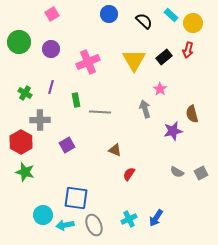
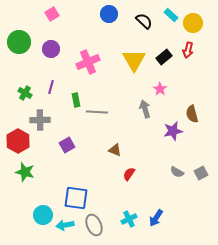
gray line: moved 3 px left
red hexagon: moved 3 px left, 1 px up
